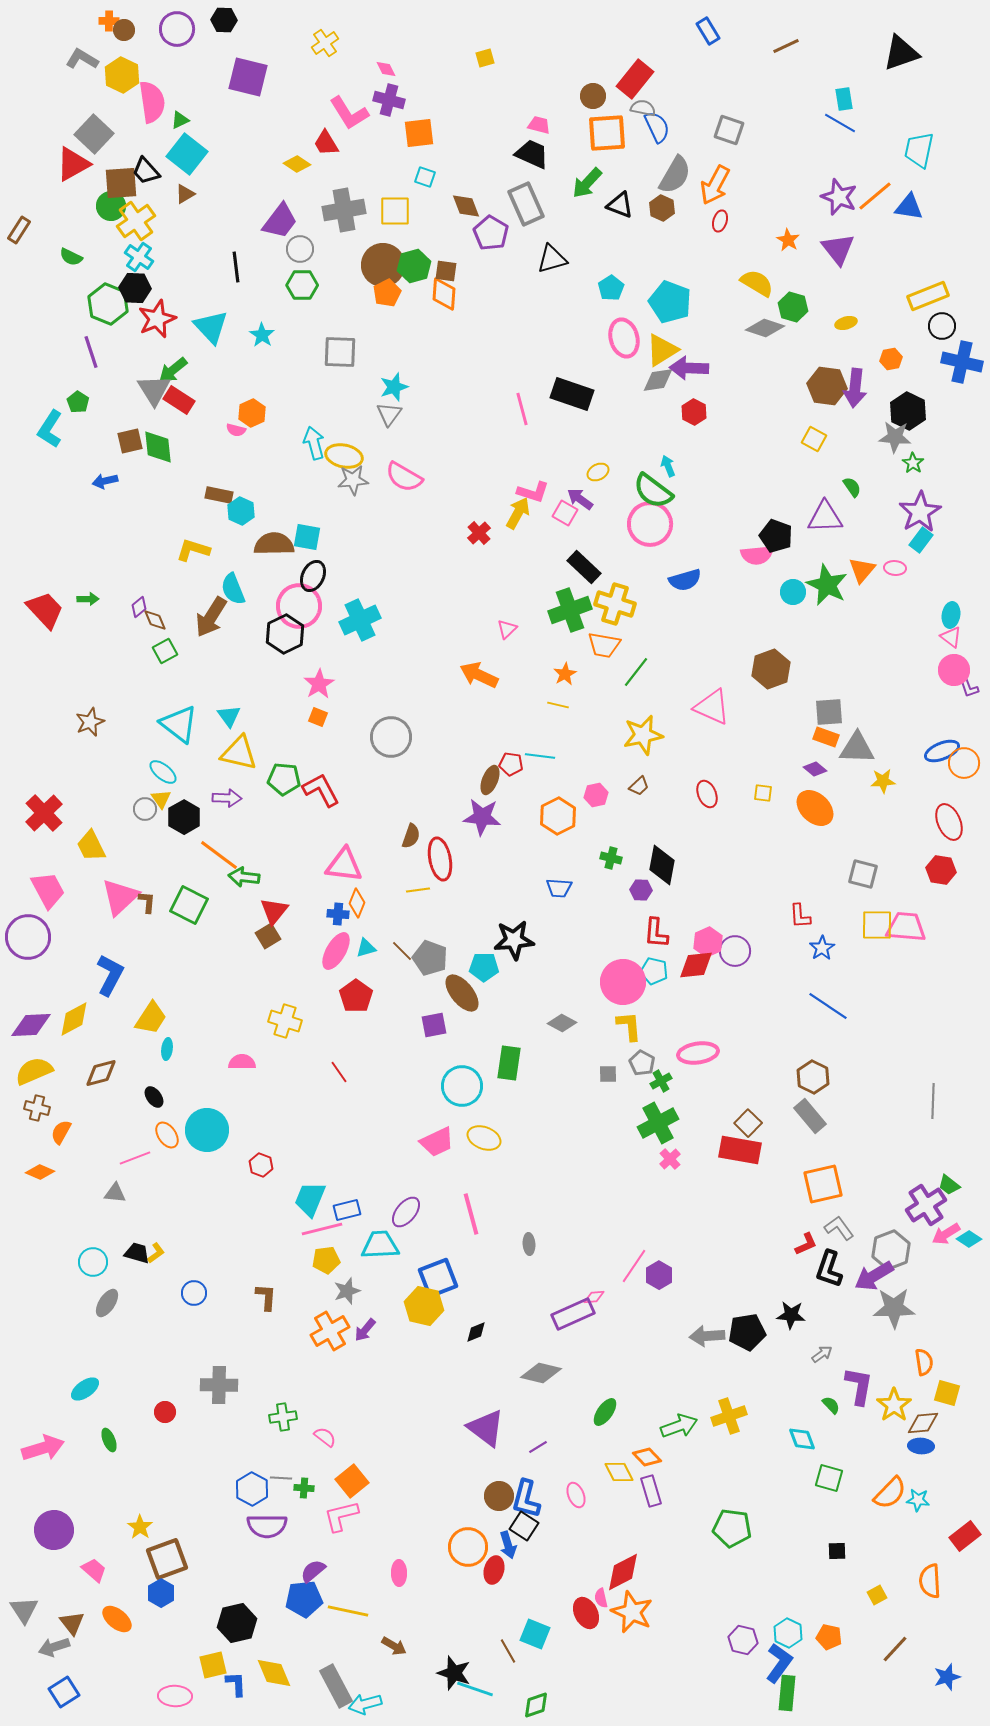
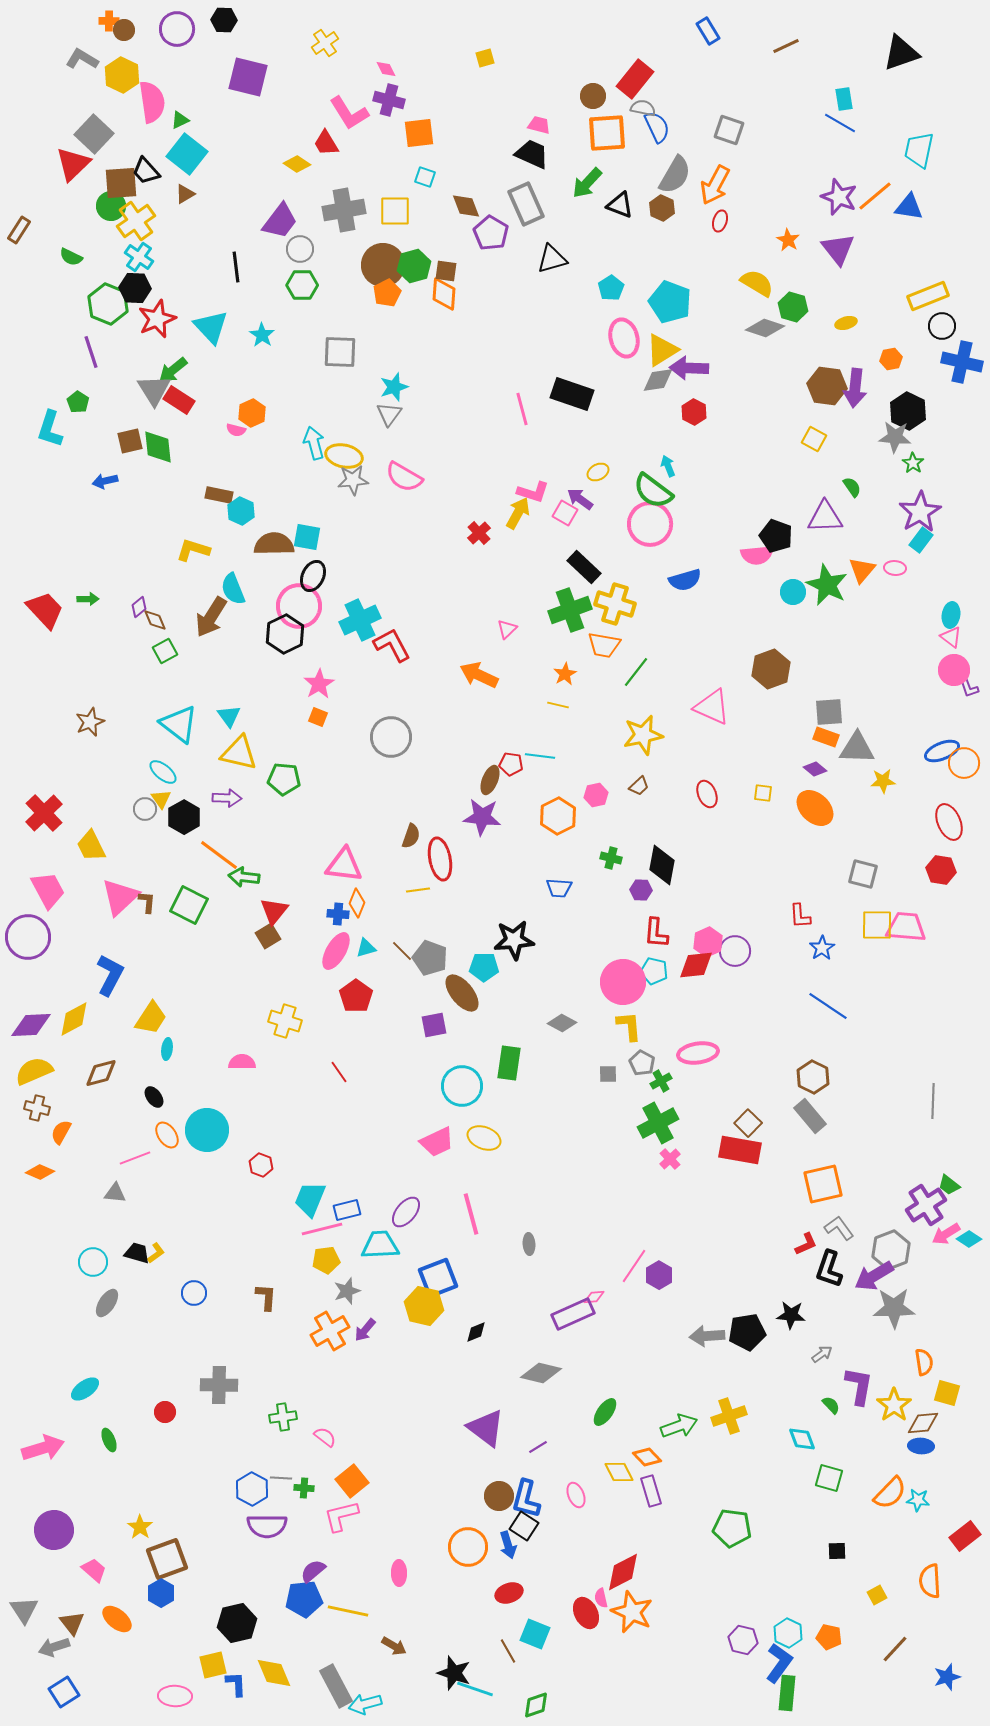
red triangle at (73, 164): rotated 15 degrees counterclockwise
cyan L-shape at (50, 429): rotated 15 degrees counterclockwise
red L-shape at (321, 790): moved 71 px right, 145 px up
red ellipse at (494, 1570): moved 15 px right, 23 px down; rotated 56 degrees clockwise
